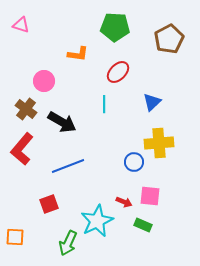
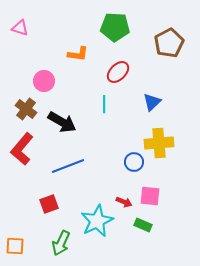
pink triangle: moved 1 px left, 3 px down
brown pentagon: moved 4 px down
orange square: moved 9 px down
green arrow: moved 7 px left
